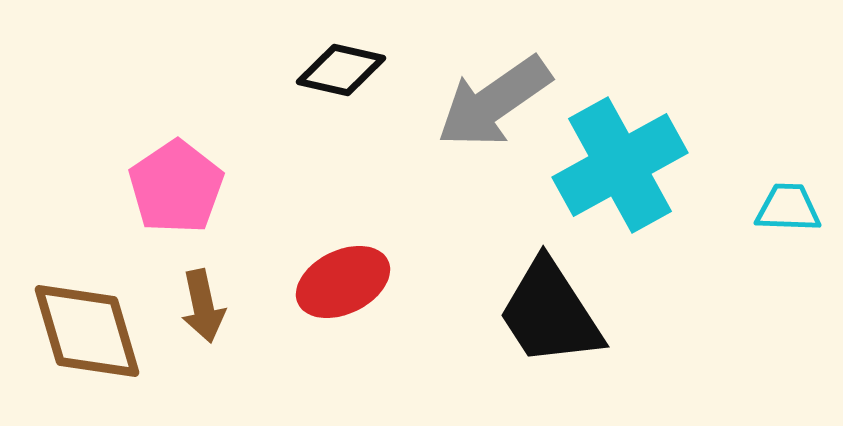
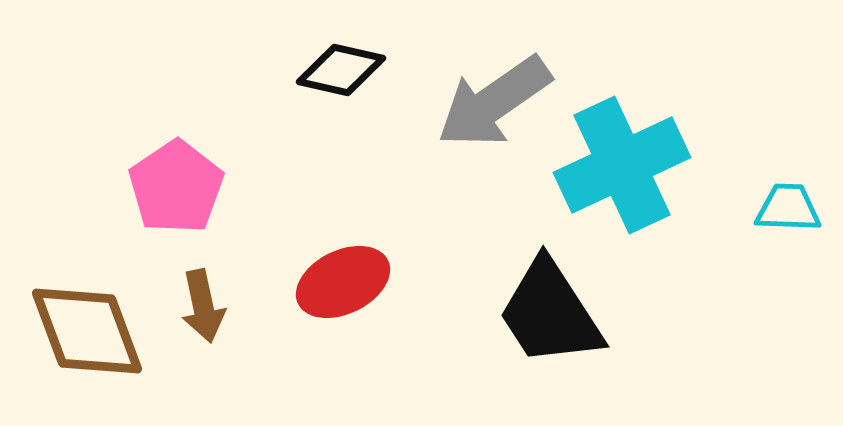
cyan cross: moved 2 px right; rotated 4 degrees clockwise
brown diamond: rotated 4 degrees counterclockwise
